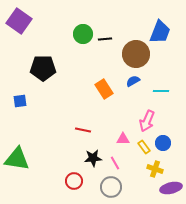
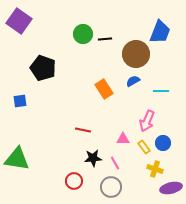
black pentagon: rotated 20 degrees clockwise
